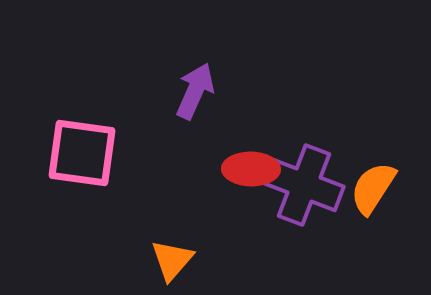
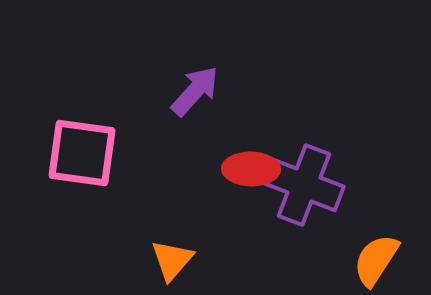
purple arrow: rotated 18 degrees clockwise
orange semicircle: moved 3 px right, 72 px down
